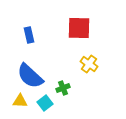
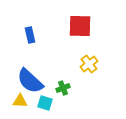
red square: moved 1 px right, 2 px up
blue rectangle: moved 1 px right
yellow cross: rotated 18 degrees clockwise
blue semicircle: moved 5 px down
cyan square: rotated 35 degrees counterclockwise
